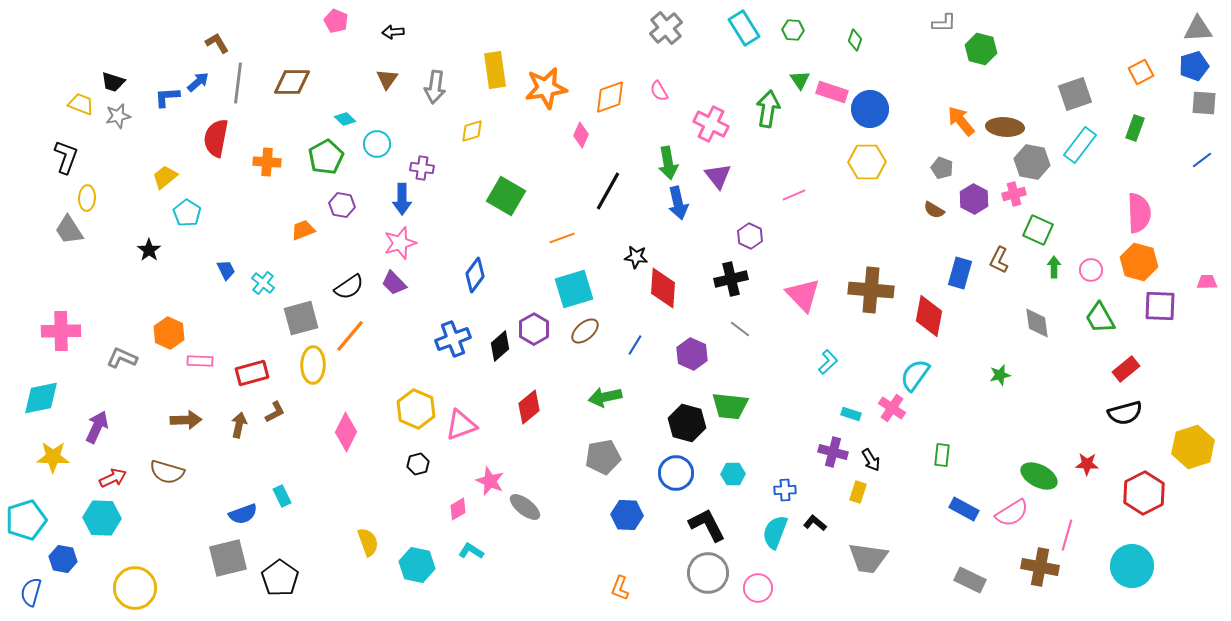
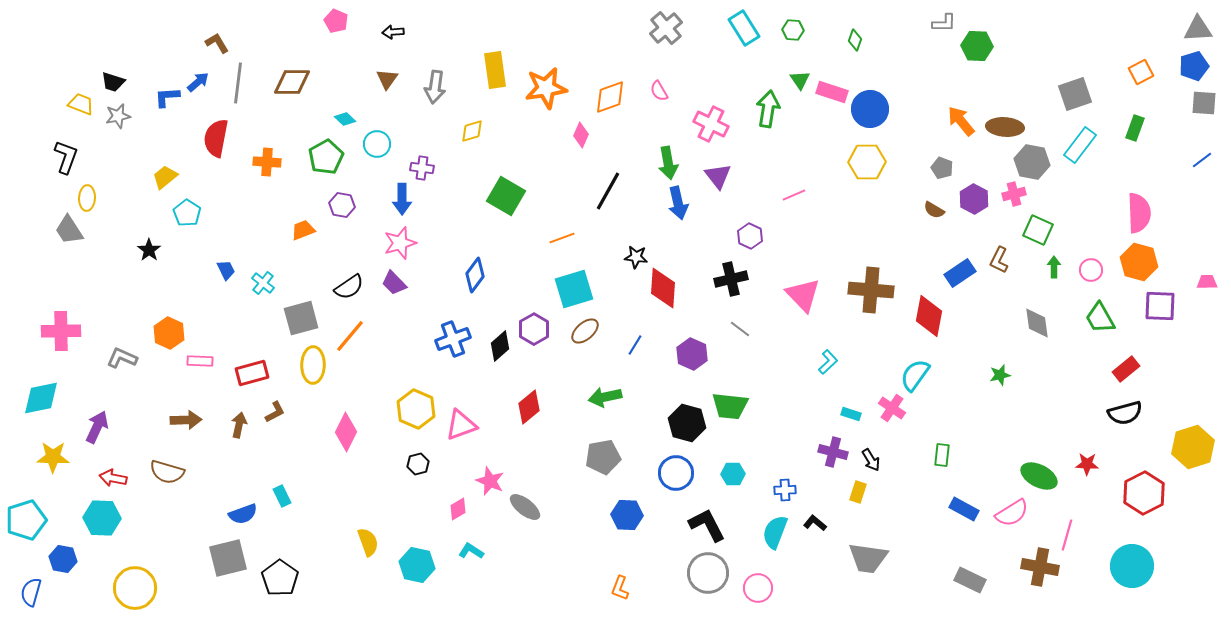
green hexagon at (981, 49): moved 4 px left, 3 px up; rotated 12 degrees counterclockwise
blue rectangle at (960, 273): rotated 40 degrees clockwise
red arrow at (113, 478): rotated 144 degrees counterclockwise
